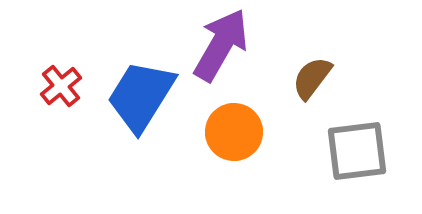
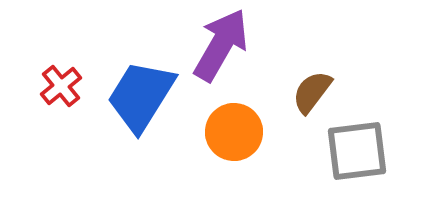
brown semicircle: moved 14 px down
